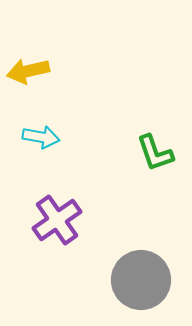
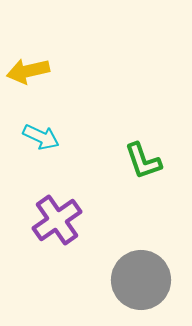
cyan arrow: rotated 15 degrees clockwise
green L-shape: moved 12 px left, 8 px down
